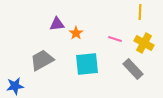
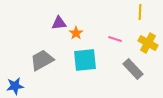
purple triangle: moved 2 px right, 1 px up
yellow cross: moved 4 px right
cyan square: moved 2 px left, 4 px up
